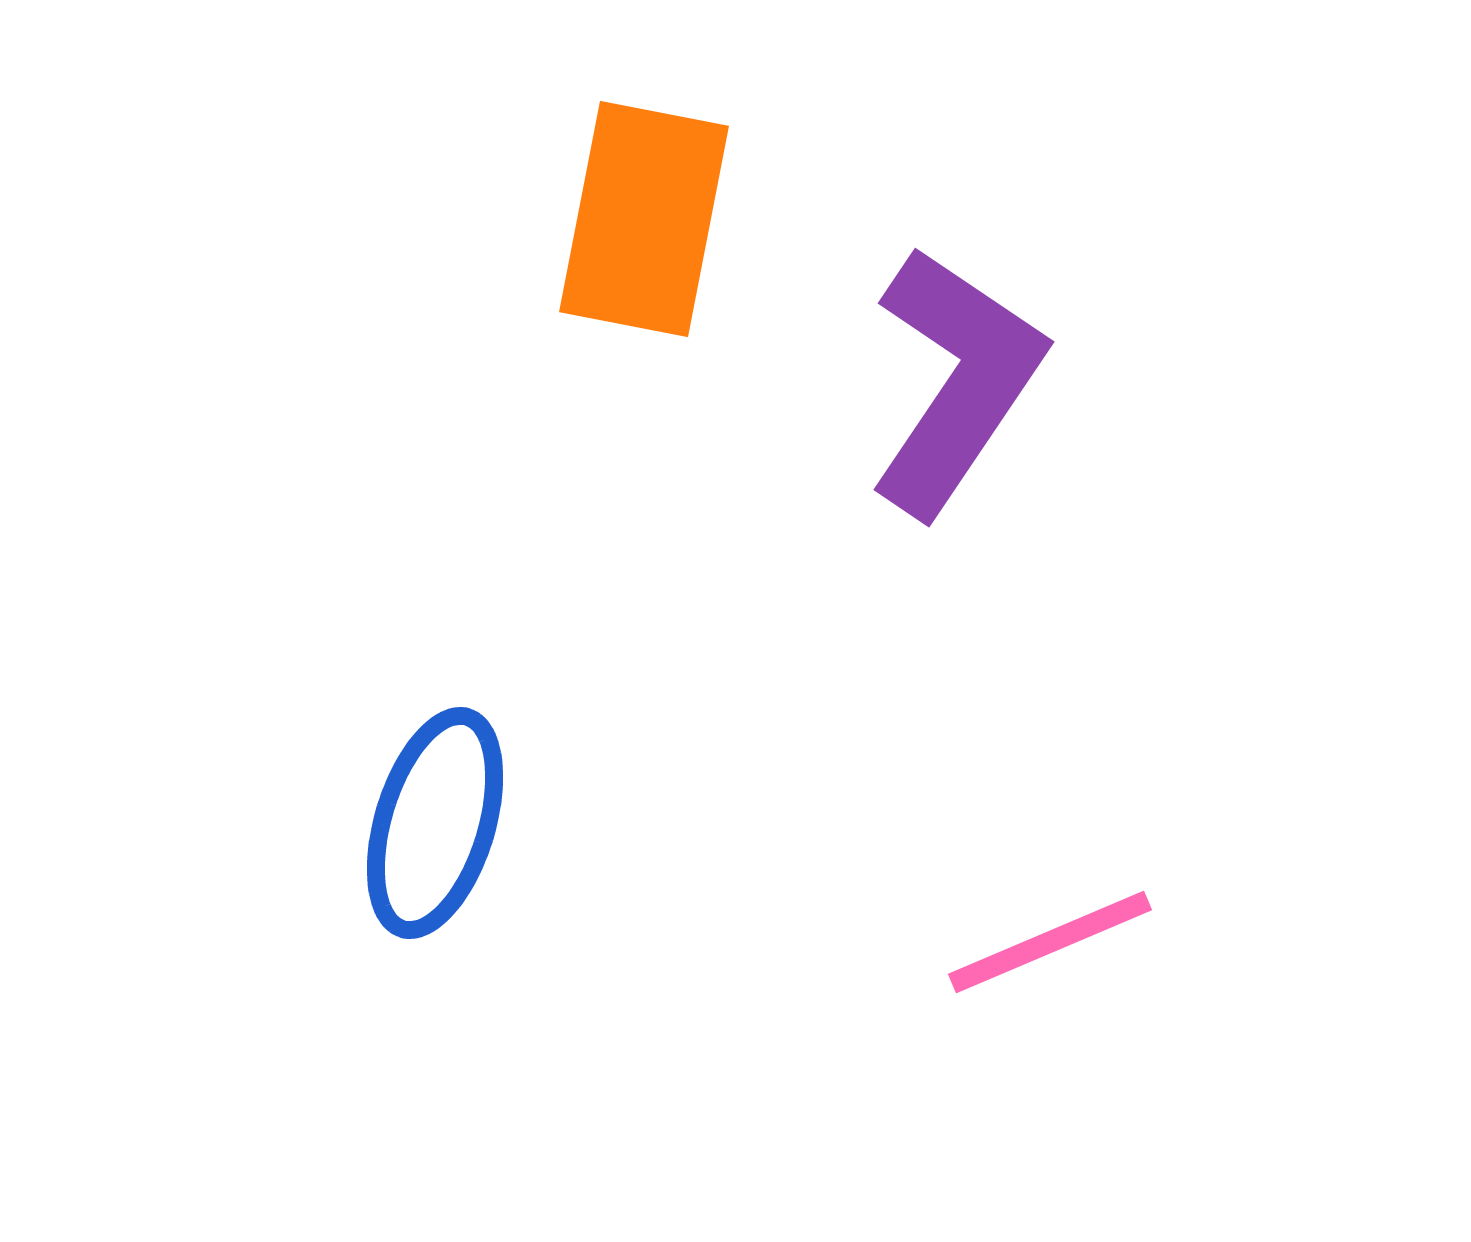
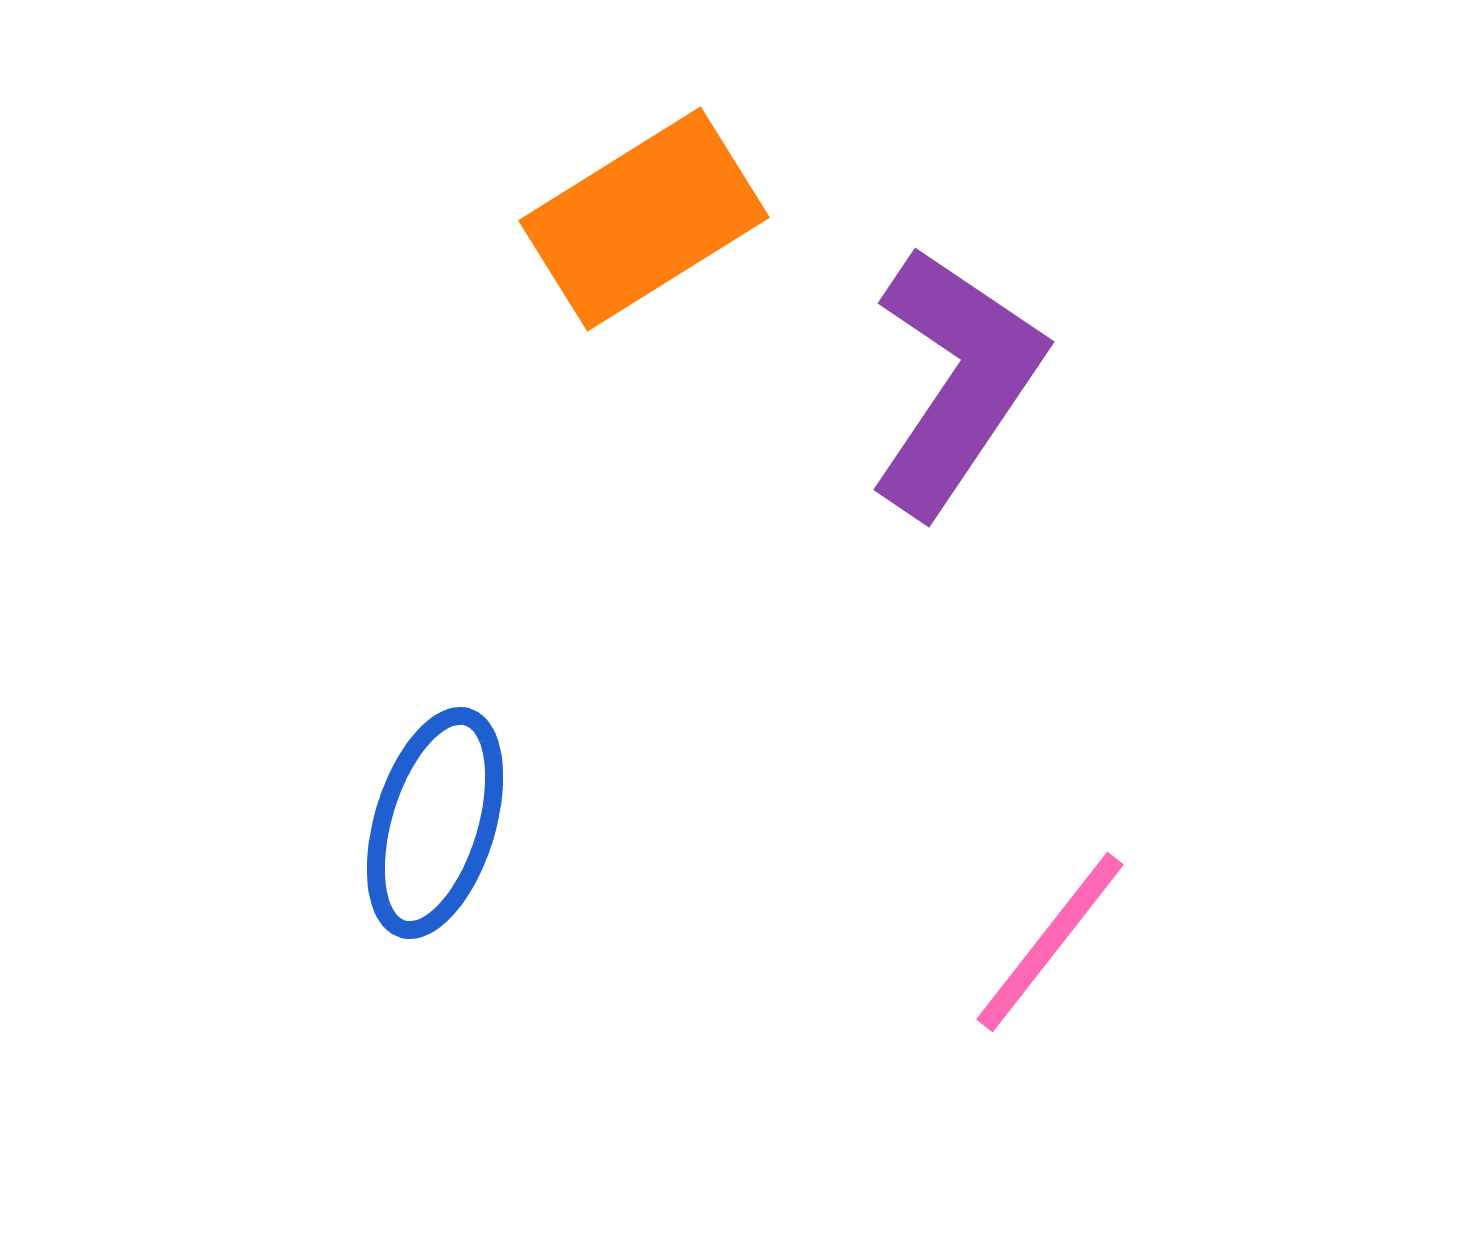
orange rectangle: rotated 47 degrees clockwise
pink line: rotated 29 degrees counterclockwise
